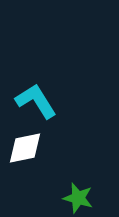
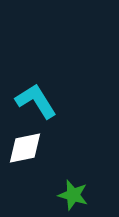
green star: moved 5 px left, 3 px up
